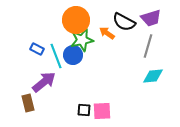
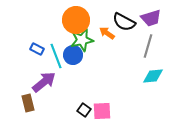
black square: rotated 32 degrees clockwise
